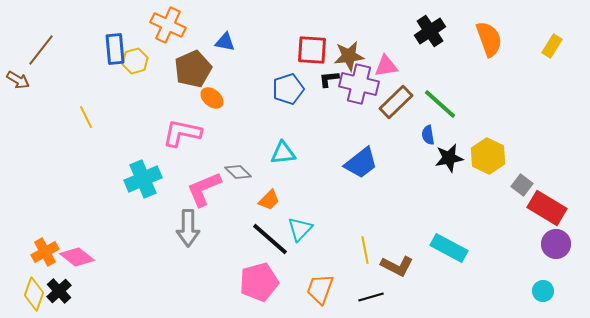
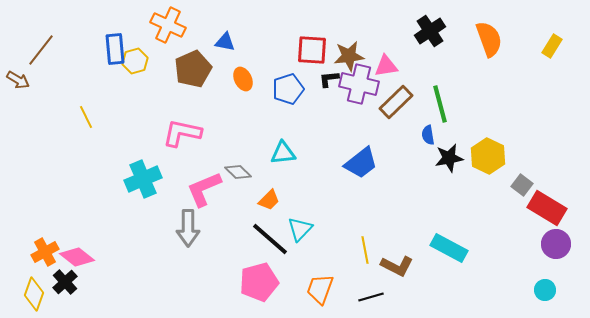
orange ellipse at (212, 98): moved 31 px right, 19 px up; rotated 25 degrees clockwise
green line at (440, 104): rotated 33 degrees clockwise
black cross at (59, 291): moved 6 px right, 9 px up
cyan circle at (543, 291): moved 2 px right, 1 px up
